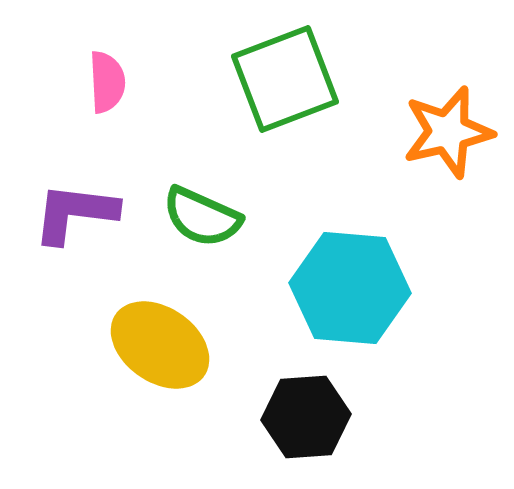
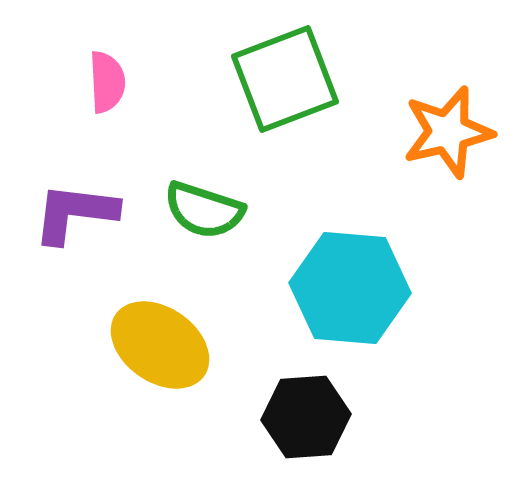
green semicircle: moved 2 px right, 7 px up; rotated 6 degrees counterclockwise
